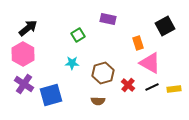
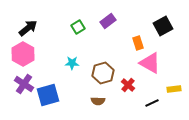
purple rectangle: moved 2 px down; rotated 49 degrees counterclockwise
black square: moved 2 px left
green square: moved 8 px up
black line: moved 16 px down
blue square: moved 3 px left
